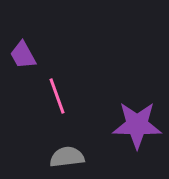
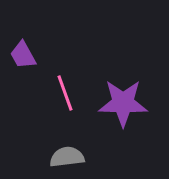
pink line: moved 8 px right, 3 px up
purple star: moved 14 px left, 22 px up
